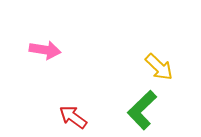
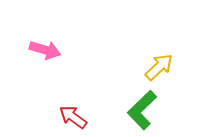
pink arrow: rotated 8 degrees clockwise
yellow arrow: rotated 88 degrees counterclockwise
